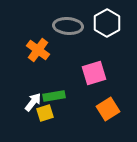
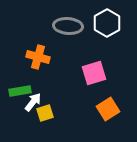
orange cross: moved 7 px down; rotated 20 degrees counterclockwise
green rectangle: moved 34 px left, 5 px up
